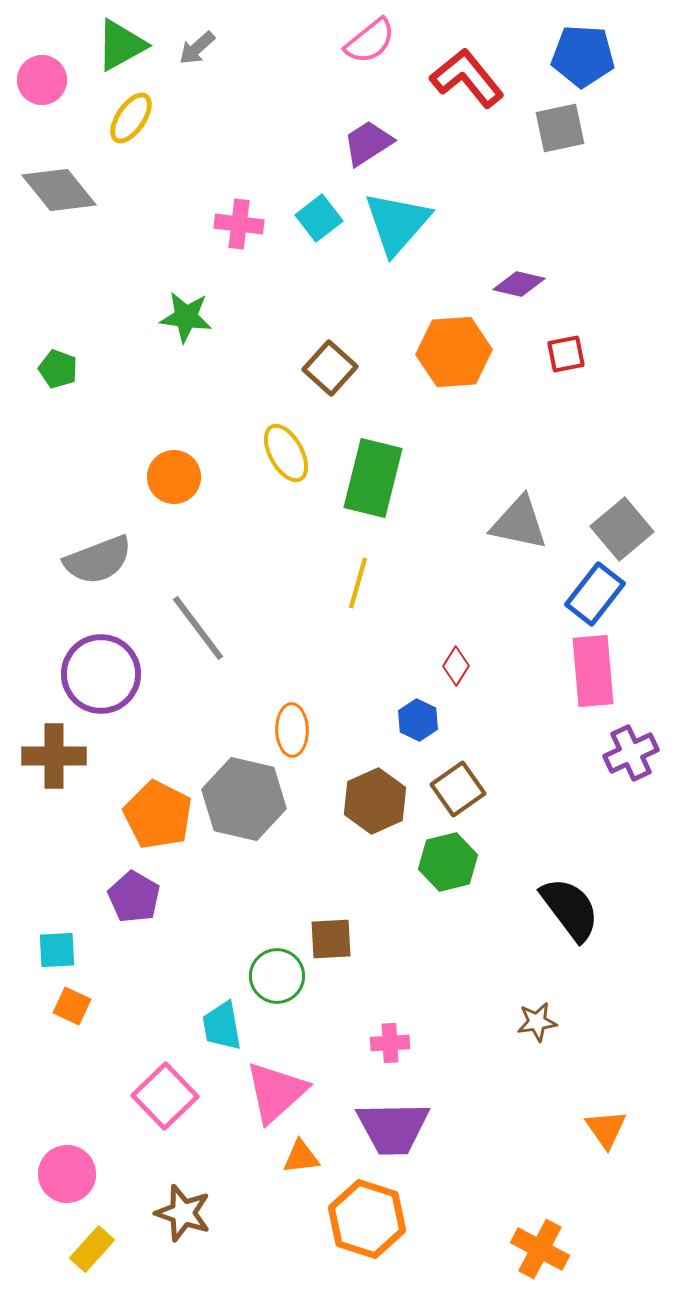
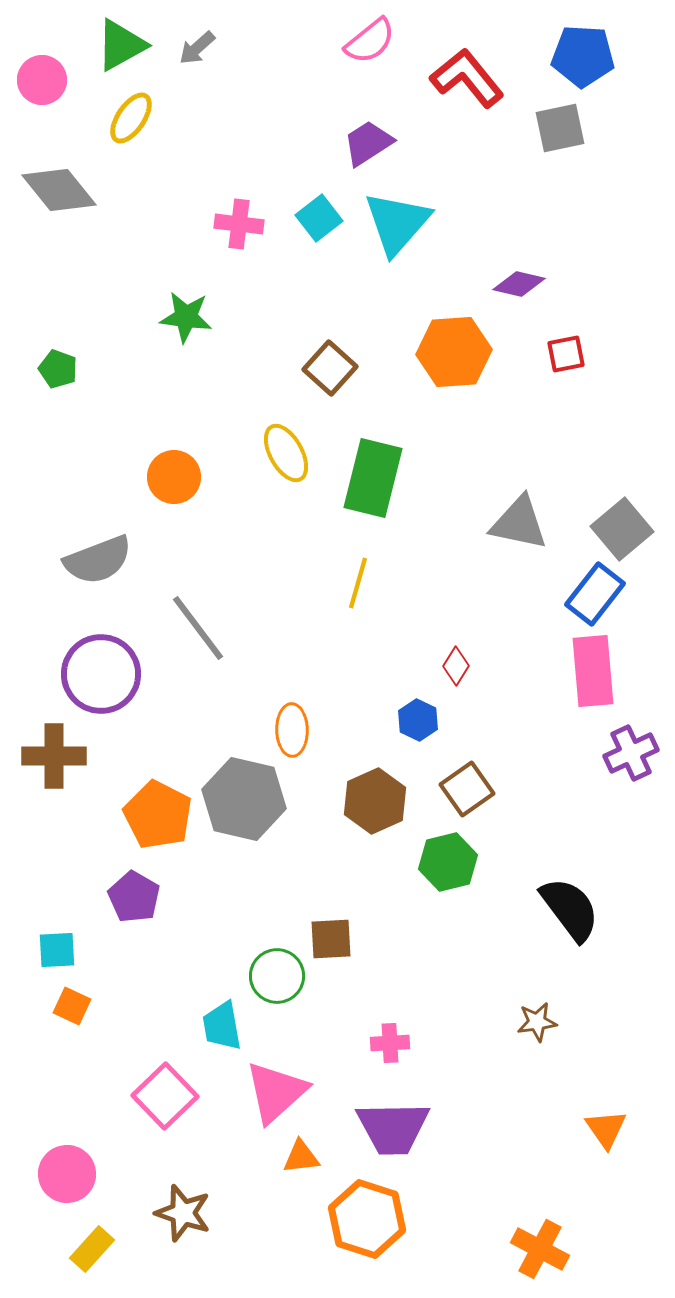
brown square at (458, 789): moved 9 px right
